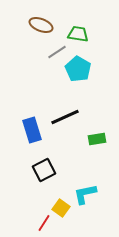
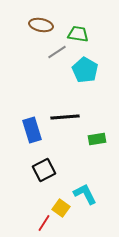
brown ellipse: rotated 10 degrees counterclockwise
cyan pentagon: moved 7 px right, 1 px down
black line: rotated 20 degrees clockwise
cyan L-shape: rotated 75 degrees clockwise
